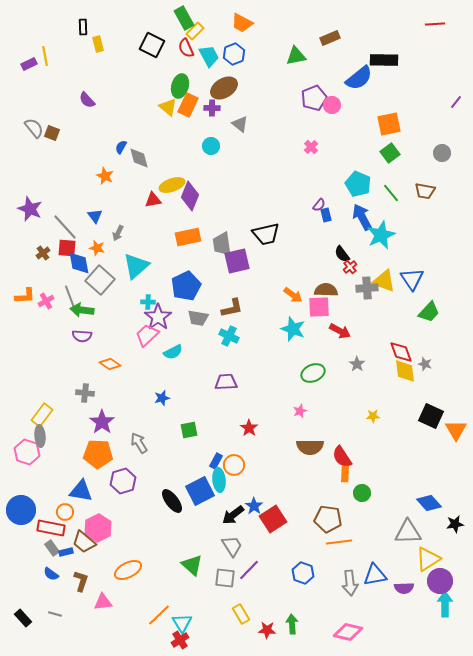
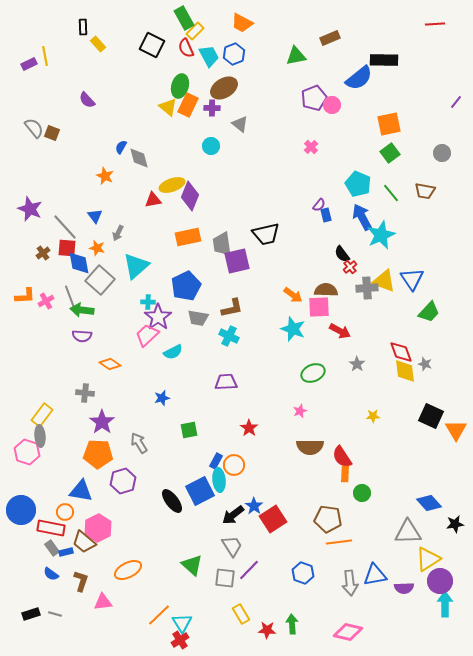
yellow rectangle at (98, 44): rotated 28 degrees counterclockwise
black rectangle at (23, 618): moved 8 px right, 4 px up; rotated 66 degrees counterclockwise
